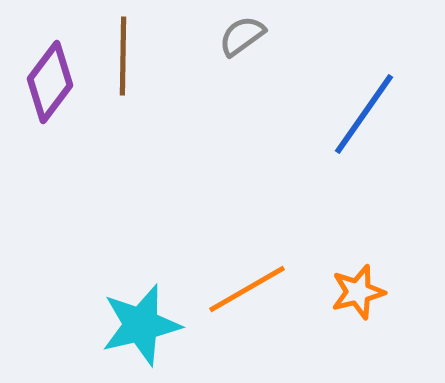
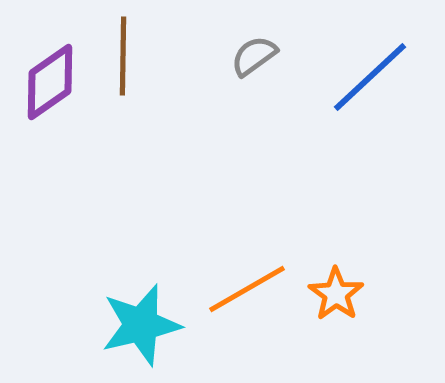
gray semicircle: moved 12 px right, 20 px down
purple diamond: rotated 18 degrees clockwise
blue line: moved 6 px right, 37 px up; rotated 12 degrees clockwise
orange star: moved 22 px left, 2 px down; rotated 22 degrees counterclockwise
